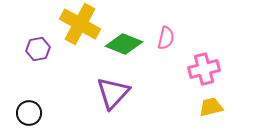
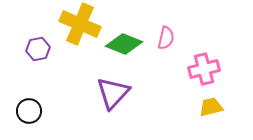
yellow cross: rotated 6 degrees counterclockwise
black circle: moved 2 px up
